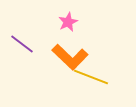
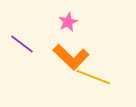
orange L-shape: moved 1 px right
yellow line: moved 2 px right
